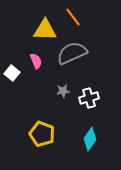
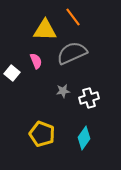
cyan diamond: moved 6 px left, 1 px up
